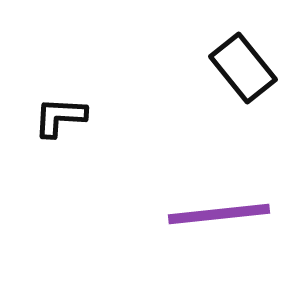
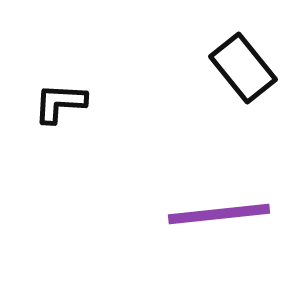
black L-shape: moved 14 px up
